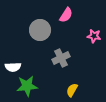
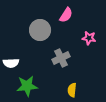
pink star: moved 5 px left, 2 px down
white semicircle: moved 2 px left, 4 px up
yellow semicircle: rotated 24 degrees counterclockwise
